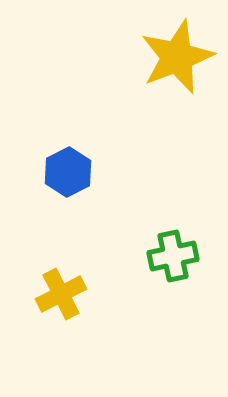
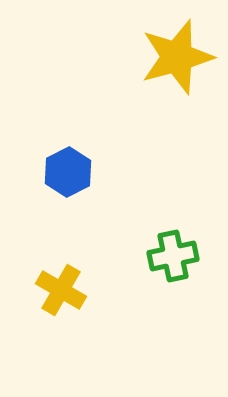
yellow star: rotated 6 degrees clockwise
yellow cross: moved 4 px up; rotated 33 degrees counterclockwise
